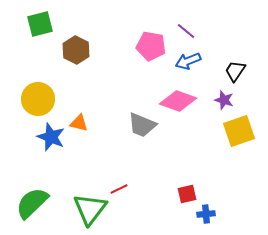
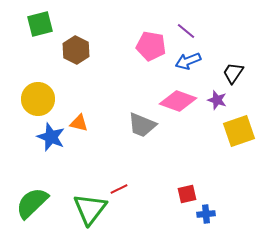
black trapezoid: moved 2 px left, 2 px down
purple star: moved 7 px left
